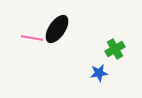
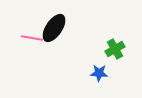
black ellipse: moved 3 px left, 1 px up
blue star: rotated 12 degrees clockwise
